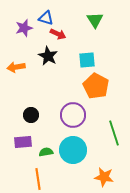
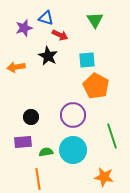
red arrow: moved 2 px right, 1 px down
black circle: moved 2 px down
green line: moved 2 px left, 3 px down
